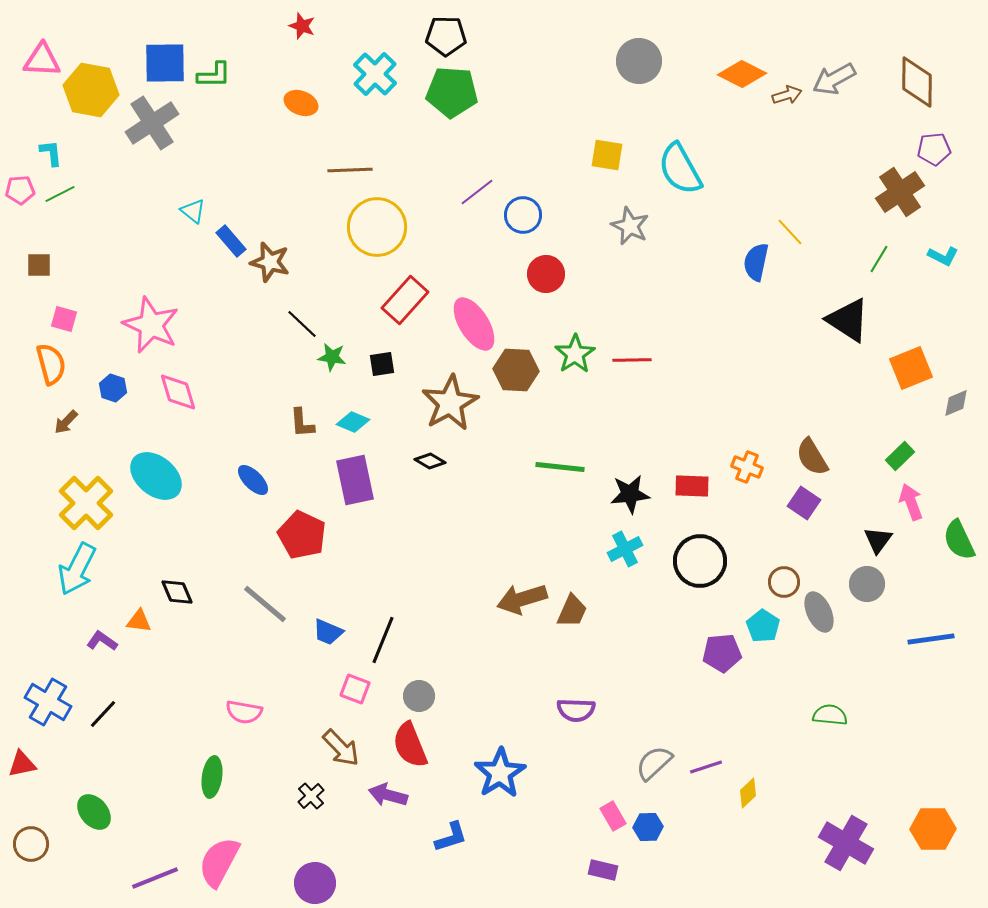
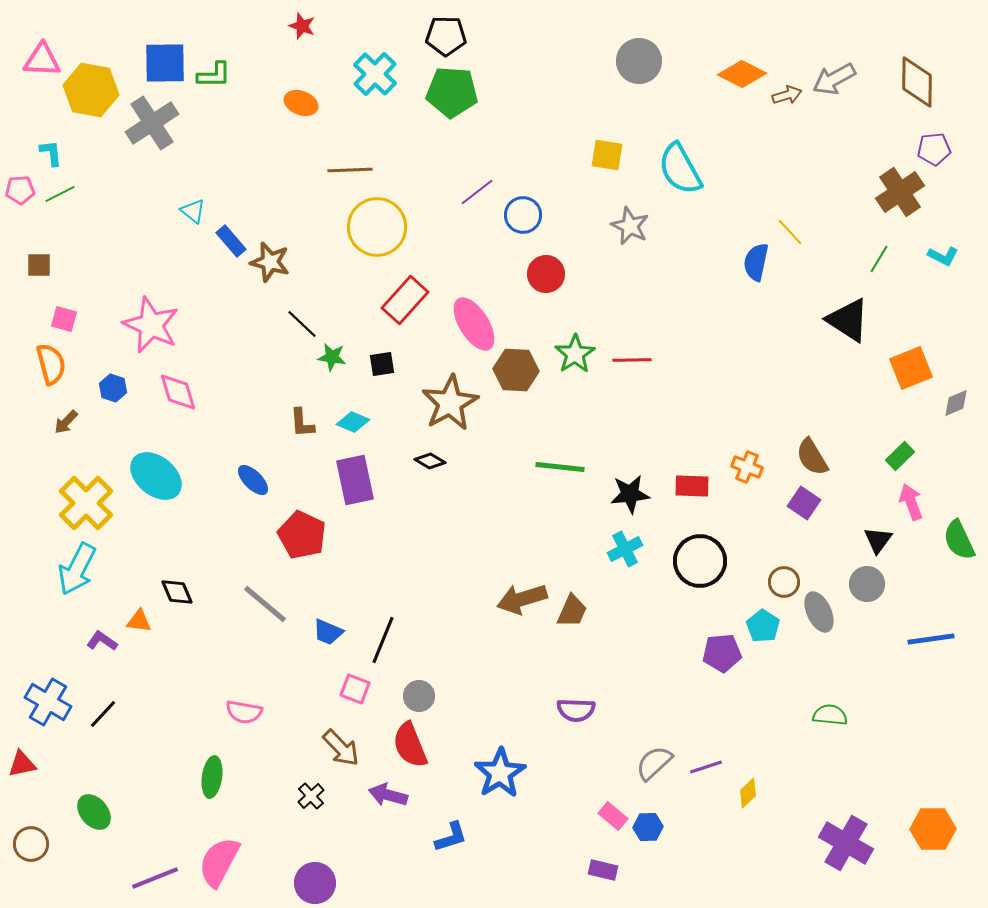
pink rectangle at (613, 816): rotated 20 degrees counterclockwise
